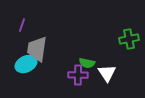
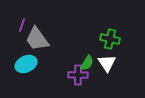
green cross: moved 19 px left; rotated 24 degrees clockwise
gray trapezoid: moved 10 px up; rotated 44 degrees counterclockwise
green semicircle: rotated 70 degrees counterclockwise
white triangle: moved 10 px up
